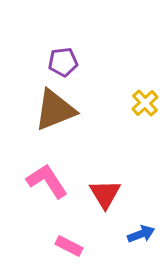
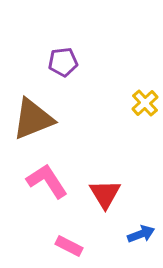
brown triangle: moved 22 px left, 9 px down
